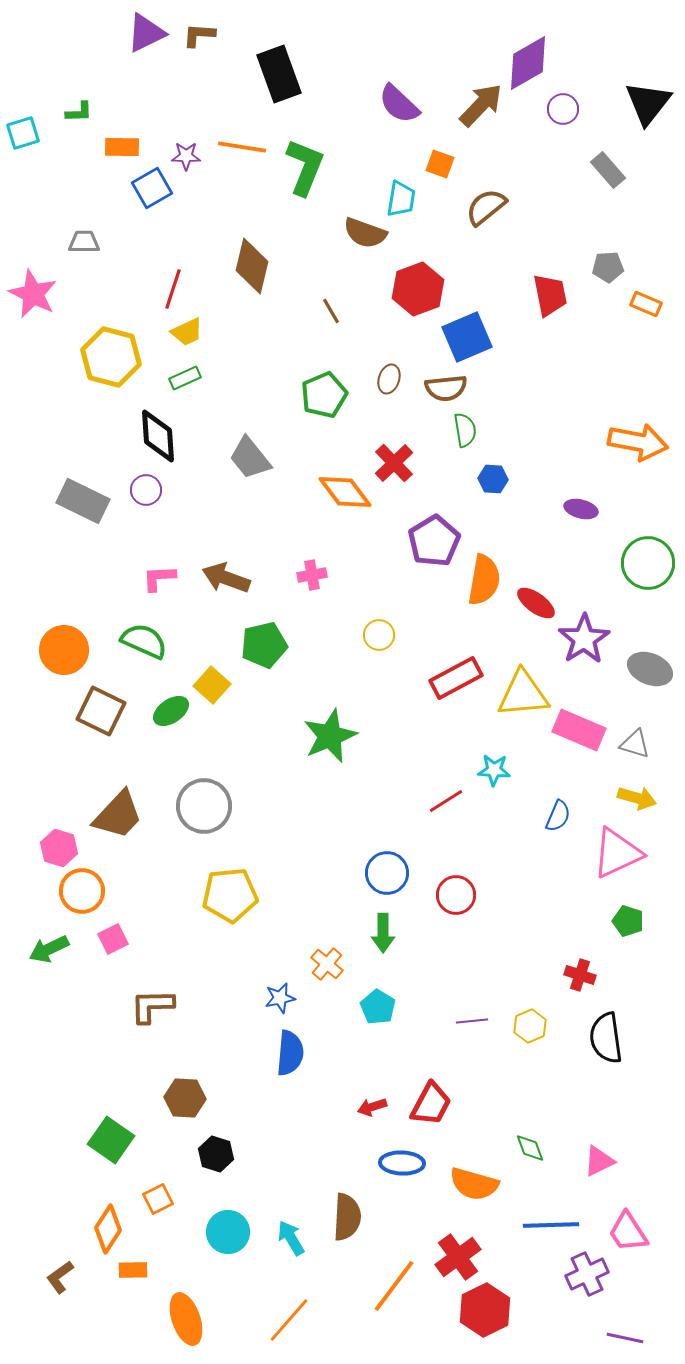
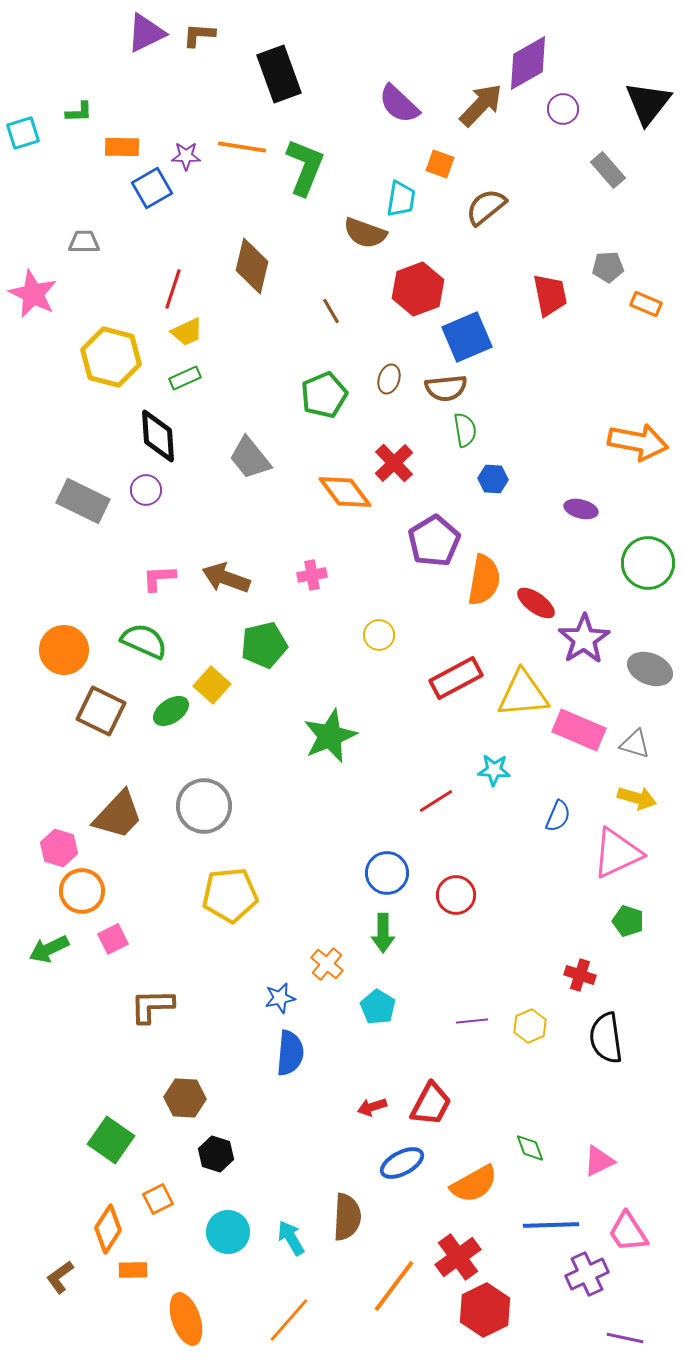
red line at (446, 801): moved 10 px left
blue ellipse at (402, 1163): rotated 30 degrees counterclockwise
orange semicircle at (474, 1184): rotated 45 degrees counterclockwise
